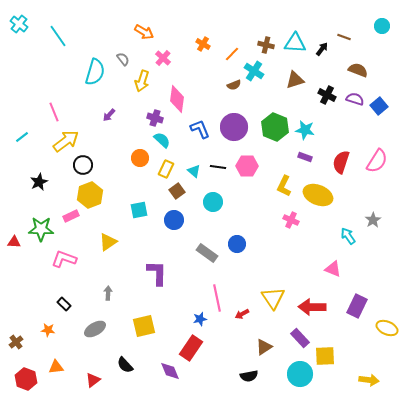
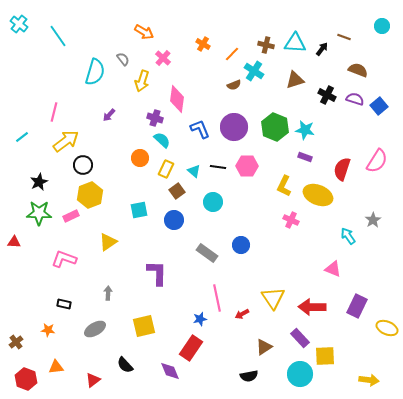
pink line at (54, 112): rotated 36 degrees clockwise
red semicircle at (341, 162): moved 1 px right, 7 px down
green star at (41, 229): moved 2 px left, 16 px up
blue circle at (237, 244): moved 4 px right, 1 px down
black rectangle at (64, 304): rotated 32 degrees counterclockwise
